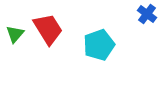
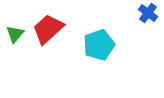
blue cross: moved 1 px right, 1 px up
red trapezoid: rotated 100 degrees counterclockwise
